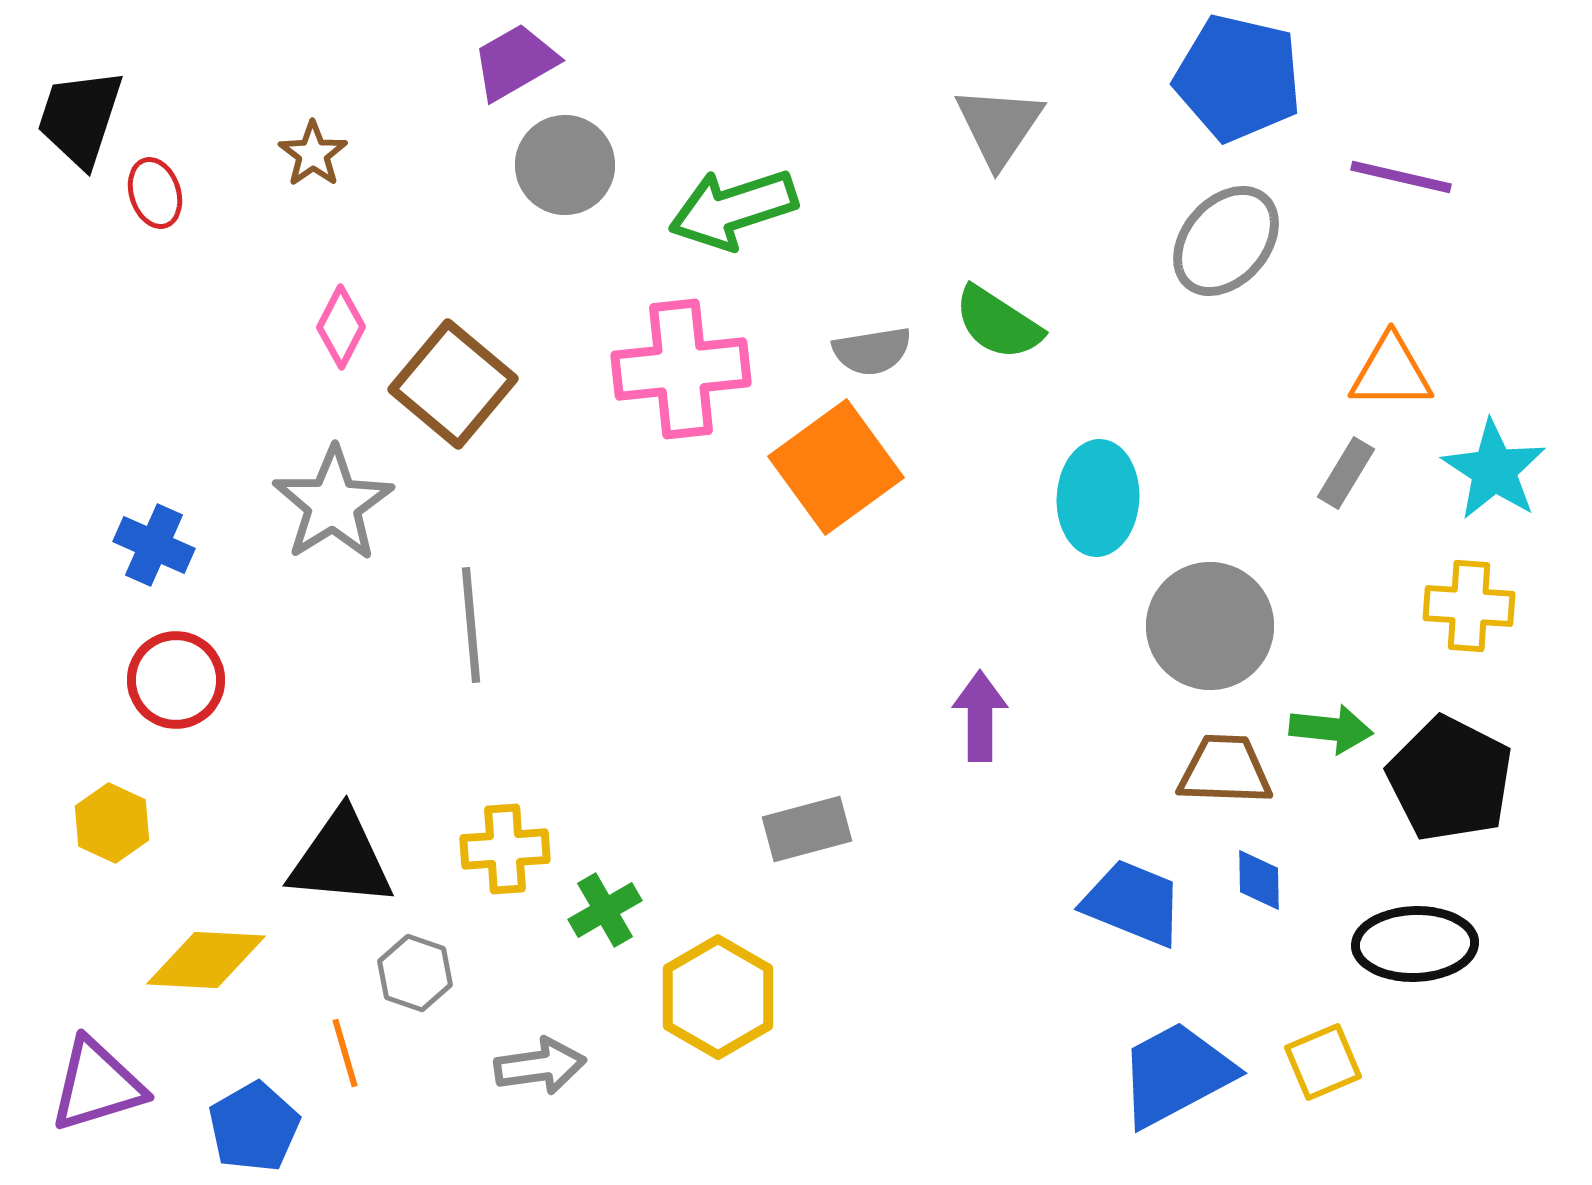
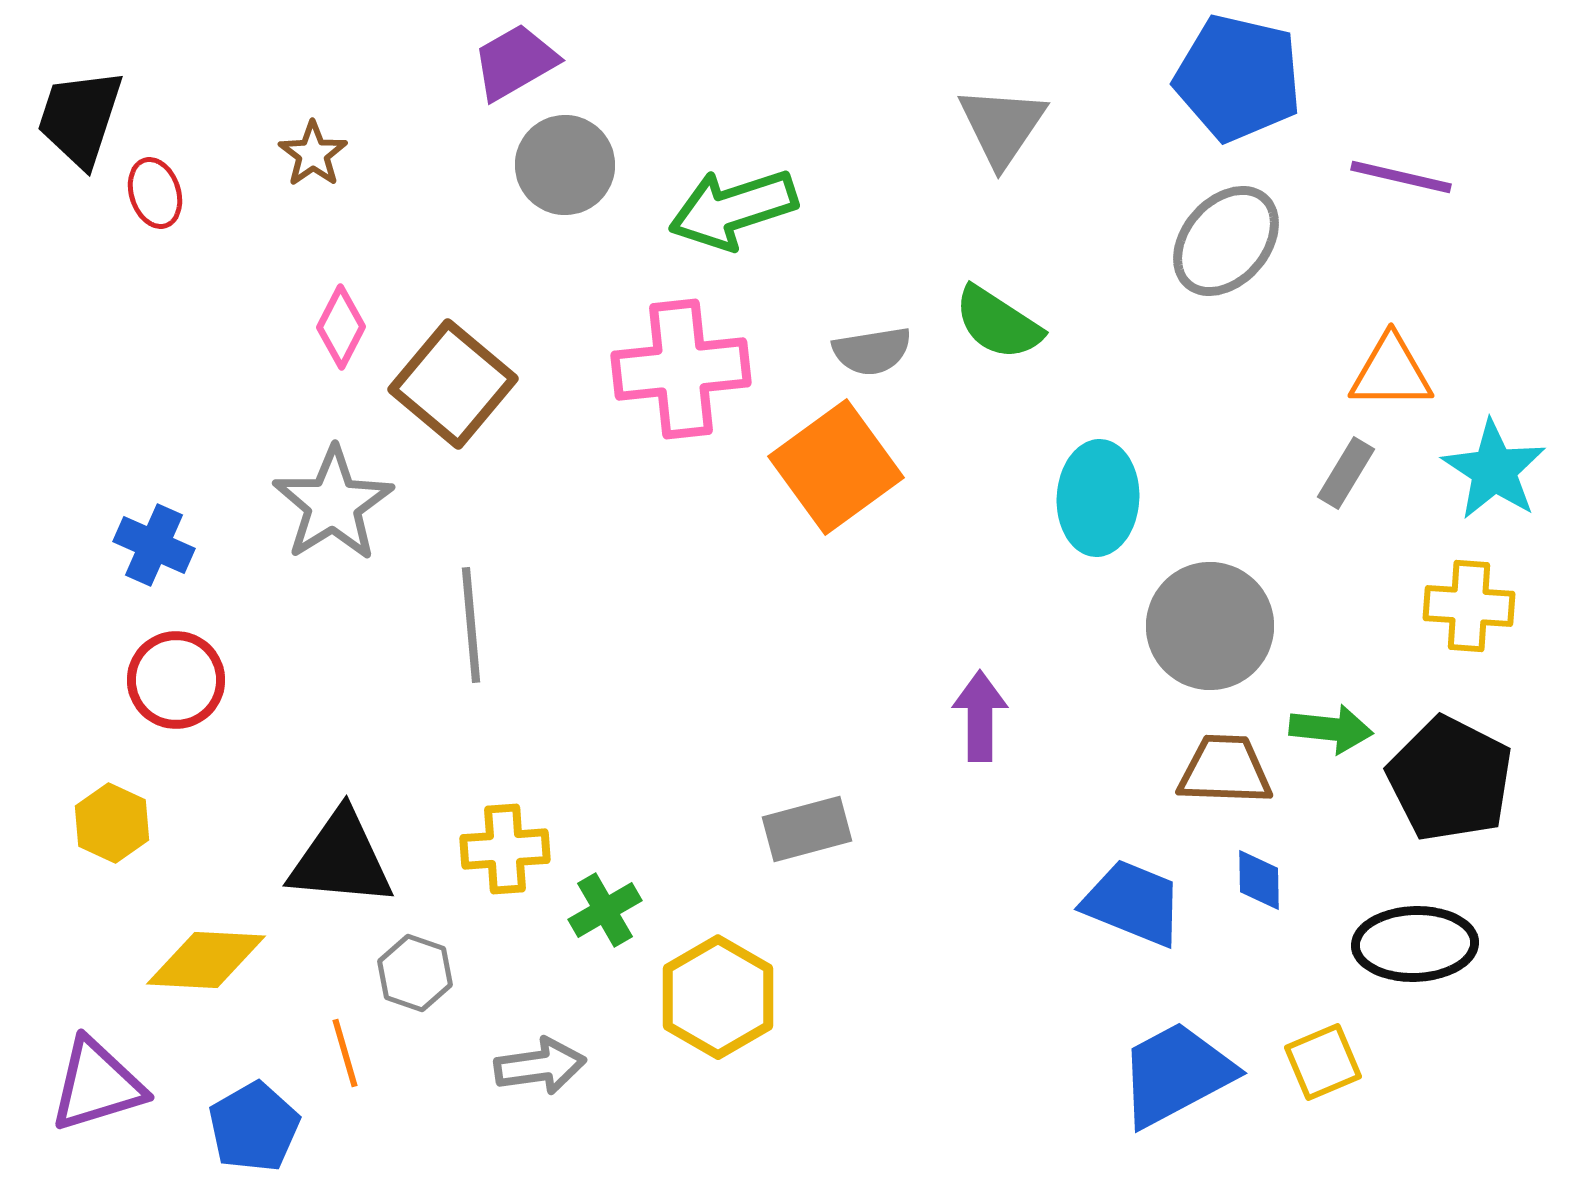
gray triangle at (999, 126): moved 3 px right
